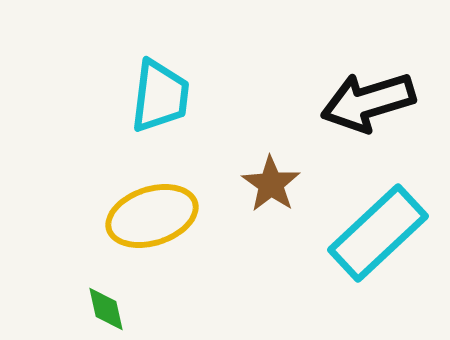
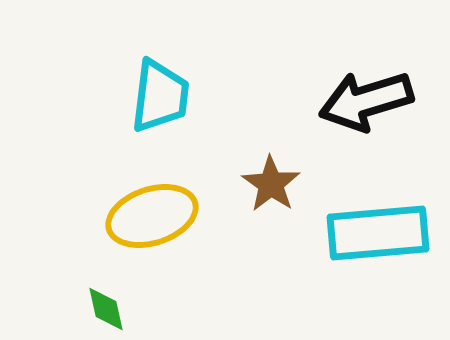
black arrow: moved 2 px left, 1 px up
cyan rectangle: rotated 38 degrees clockwise
